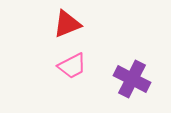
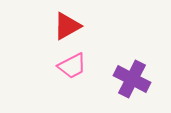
red triangle: moved 2 px down; rotated 8 degrees counterclockwise
